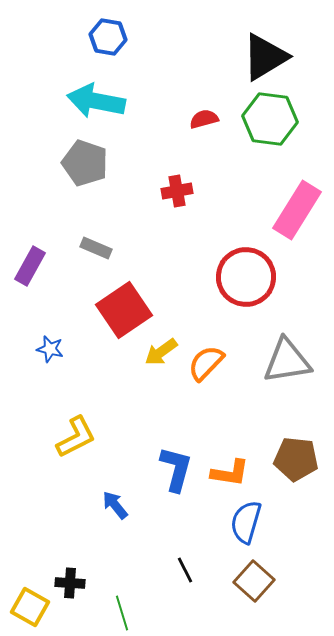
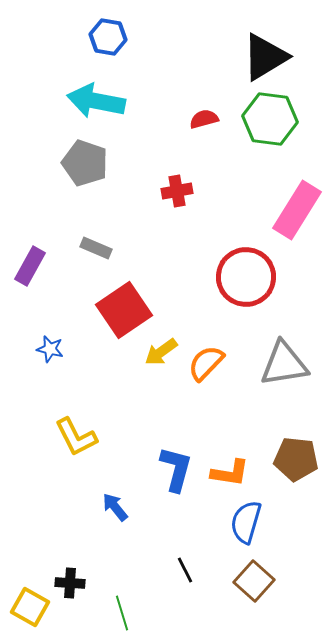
gray triangle: moved 3 px left, 3 px down
yellow L-shape: rotated 90 degrees clockwise
blue arrow: moved 2 px down
